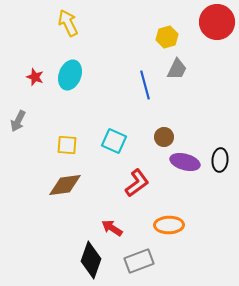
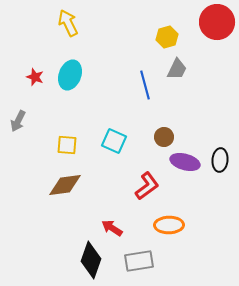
red L-shape: moved 10 px right, 3 px down
gray rectangle: rotated 12 degrees clockwise
